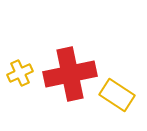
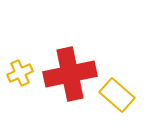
yellow rectangle: rotated 8 degrees clockwise
